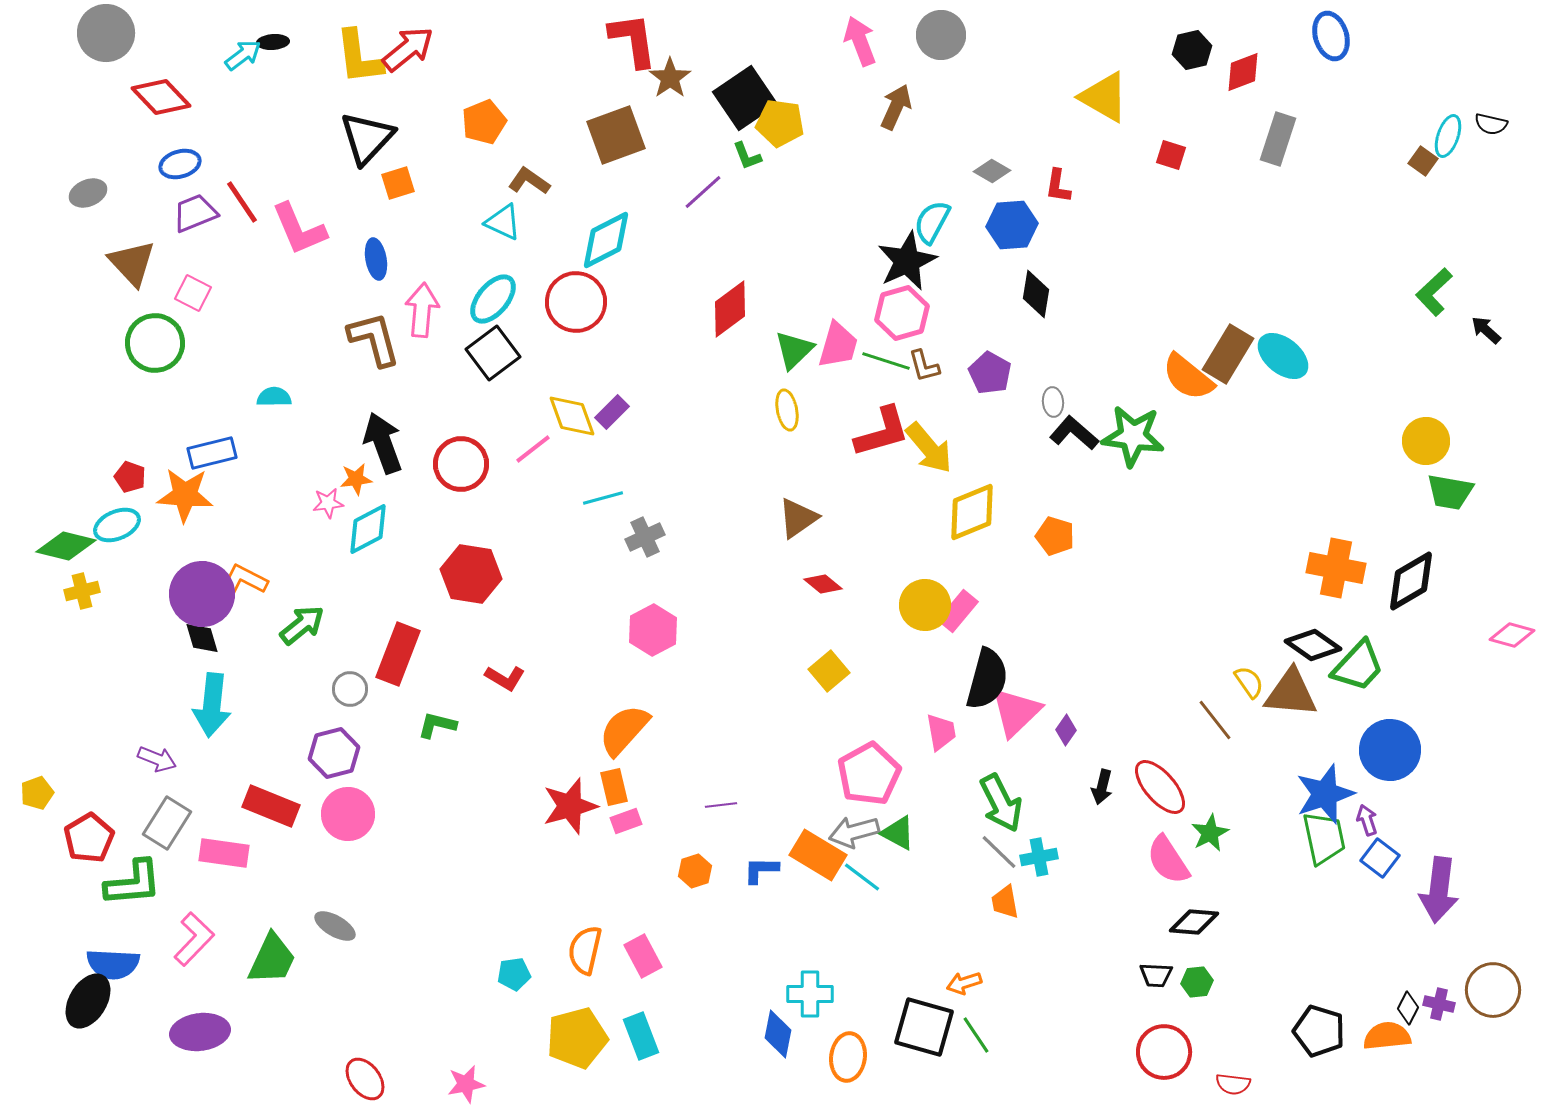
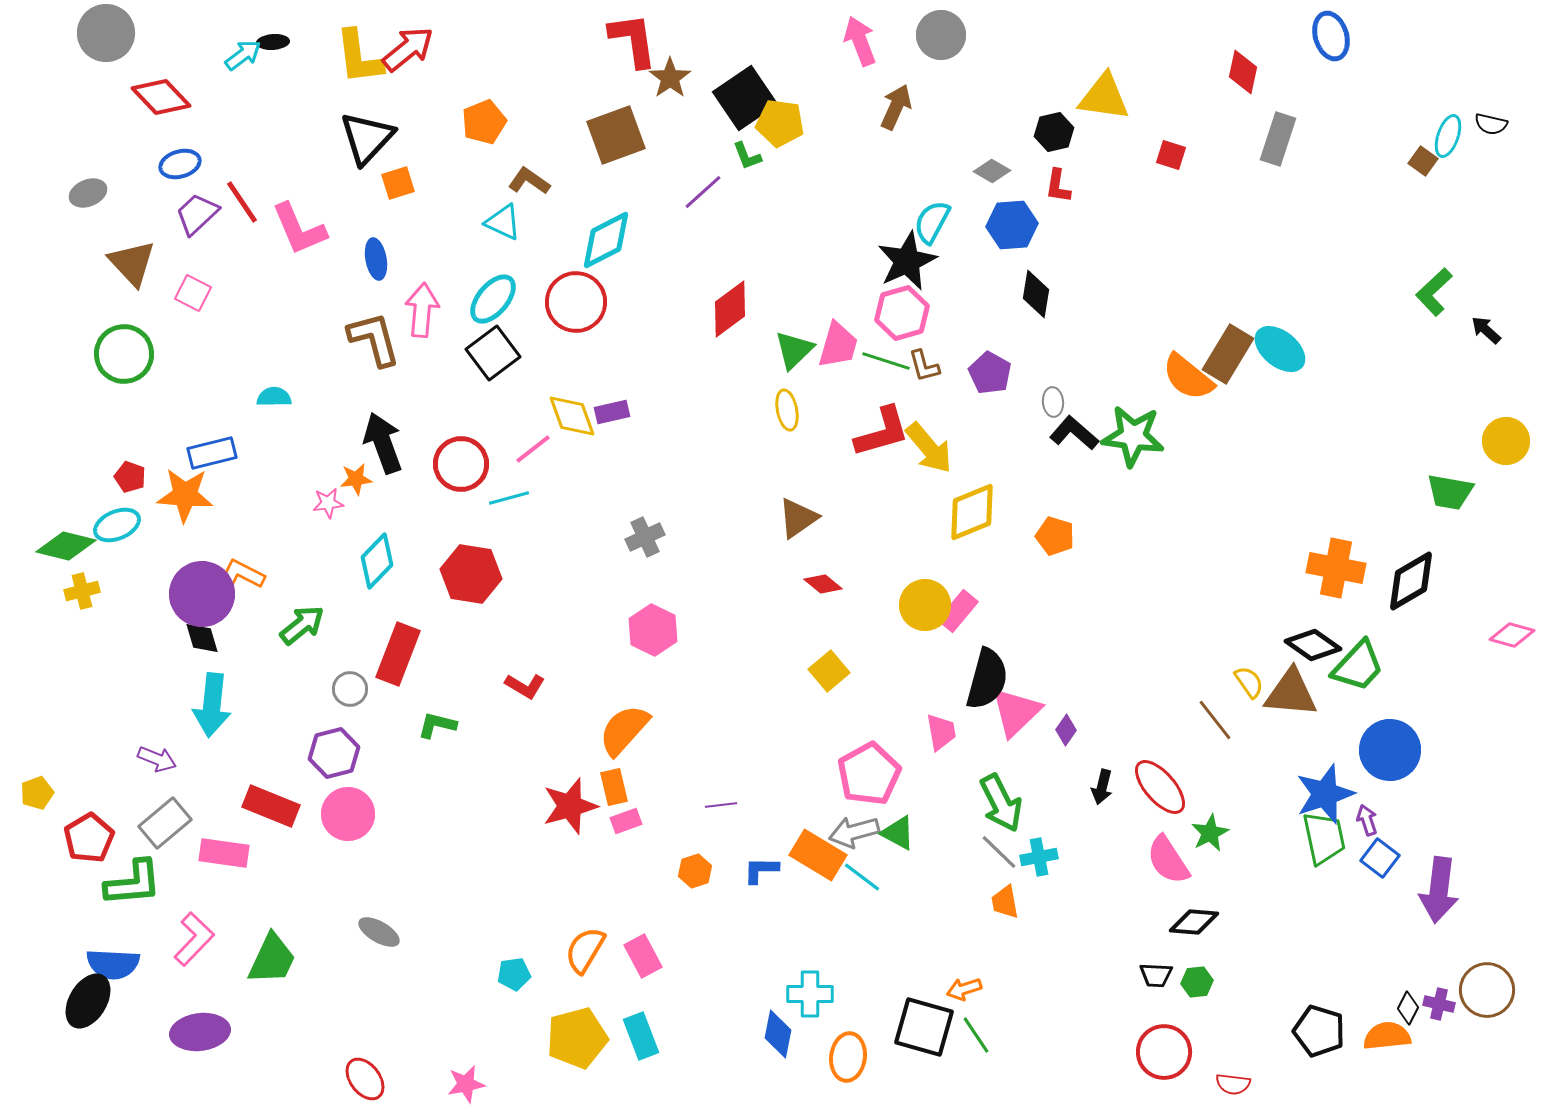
black hexagon at (1192, 50): moved 138 px left, 82 px down
red diamond at (1243, 72): rotated 57 degrees counterclockwise
yellow triangle at (1104, 97): rotated 22 degrees counterclockwise
purple trapezoid at (195, 213): moved 2 px right, 1 px down; rotated 21 degrees counterclockwise
green circle at (155, 343): moved 31 px left, 11 px down
cyan ellipse at (1283, 356): moved 3 px left, 7 px up
purple rectangle at (612, 412): rotated 32 degrees clockwise
yellow circle at (1426, 441): moved 80 px right
cyan line at (603, 498): moved 94 px left
cyan diamond at (368, 529): moved 9 px right, 32 px down; rotated 18 degrees counterclockwise
orange L-shape at (244, 580): moved 3 px left, 5 px up
pink hexagon at (653, 630): rotated 6 degrees counterclockwise
red L-shape at (505, 678): moved 20 px right, 8 px down
gray rectangle at (167, 823): moved 2 px left; rotated 18 degrees clockwise
gray ellipse at (335, 926): moved 44 px right, 6 px down
orange semicircle at (585, 950): rotated 18 degrees clockwise
orange arrow at (964, 983): moved 6 px down
brown circle at (1493, 990): moved 6 px left
